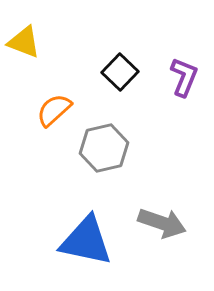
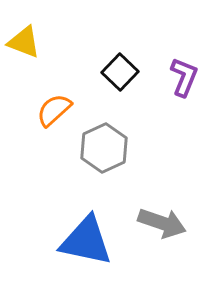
gray hexagon: rotated 12 degrees counterclockwise
